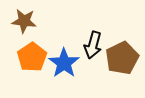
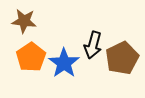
orange pentagon: moved 1 px left
